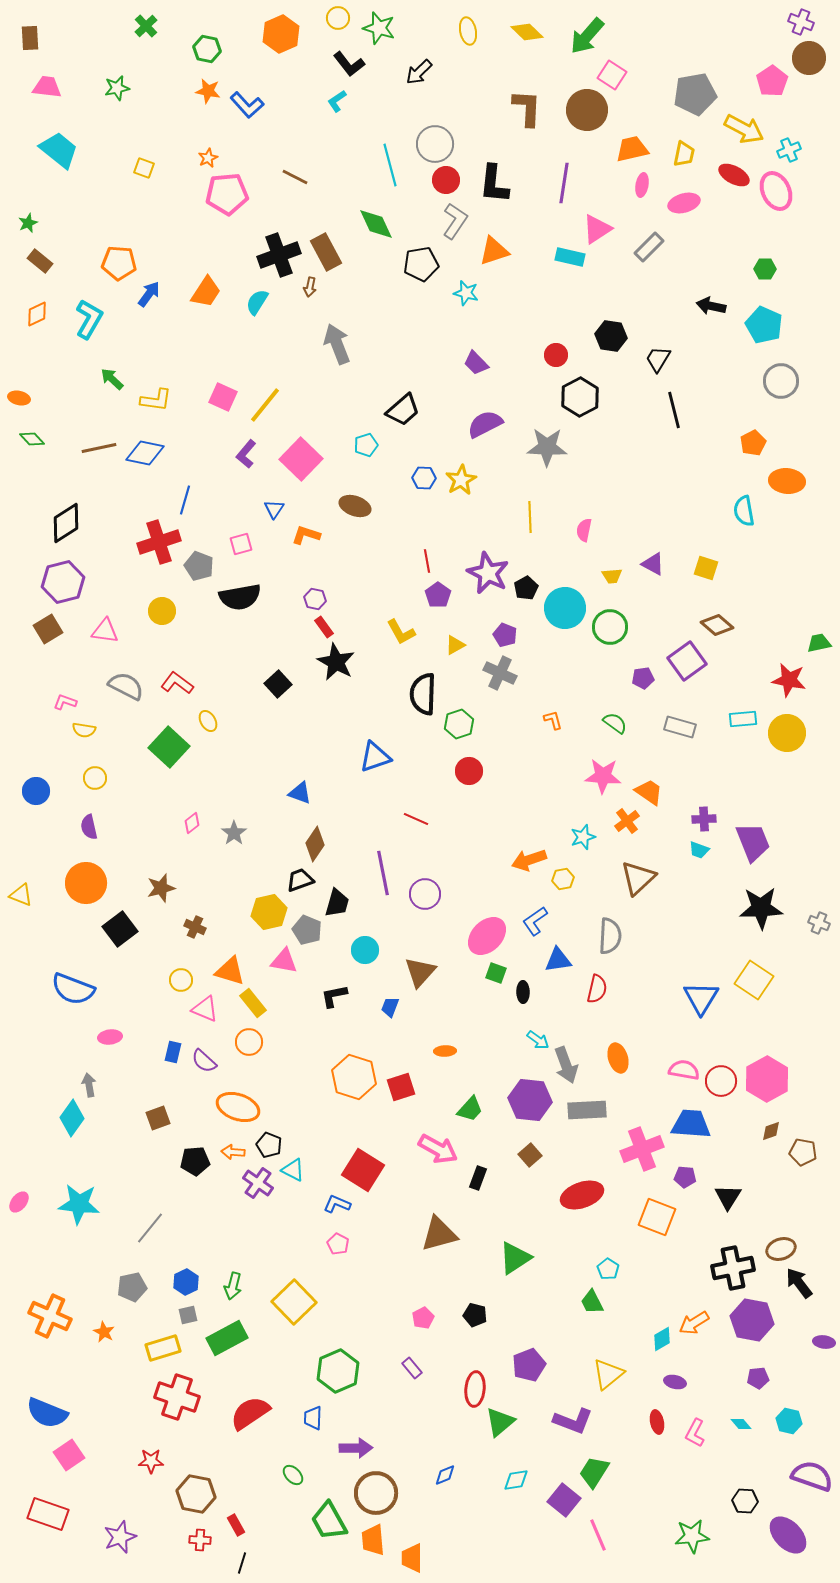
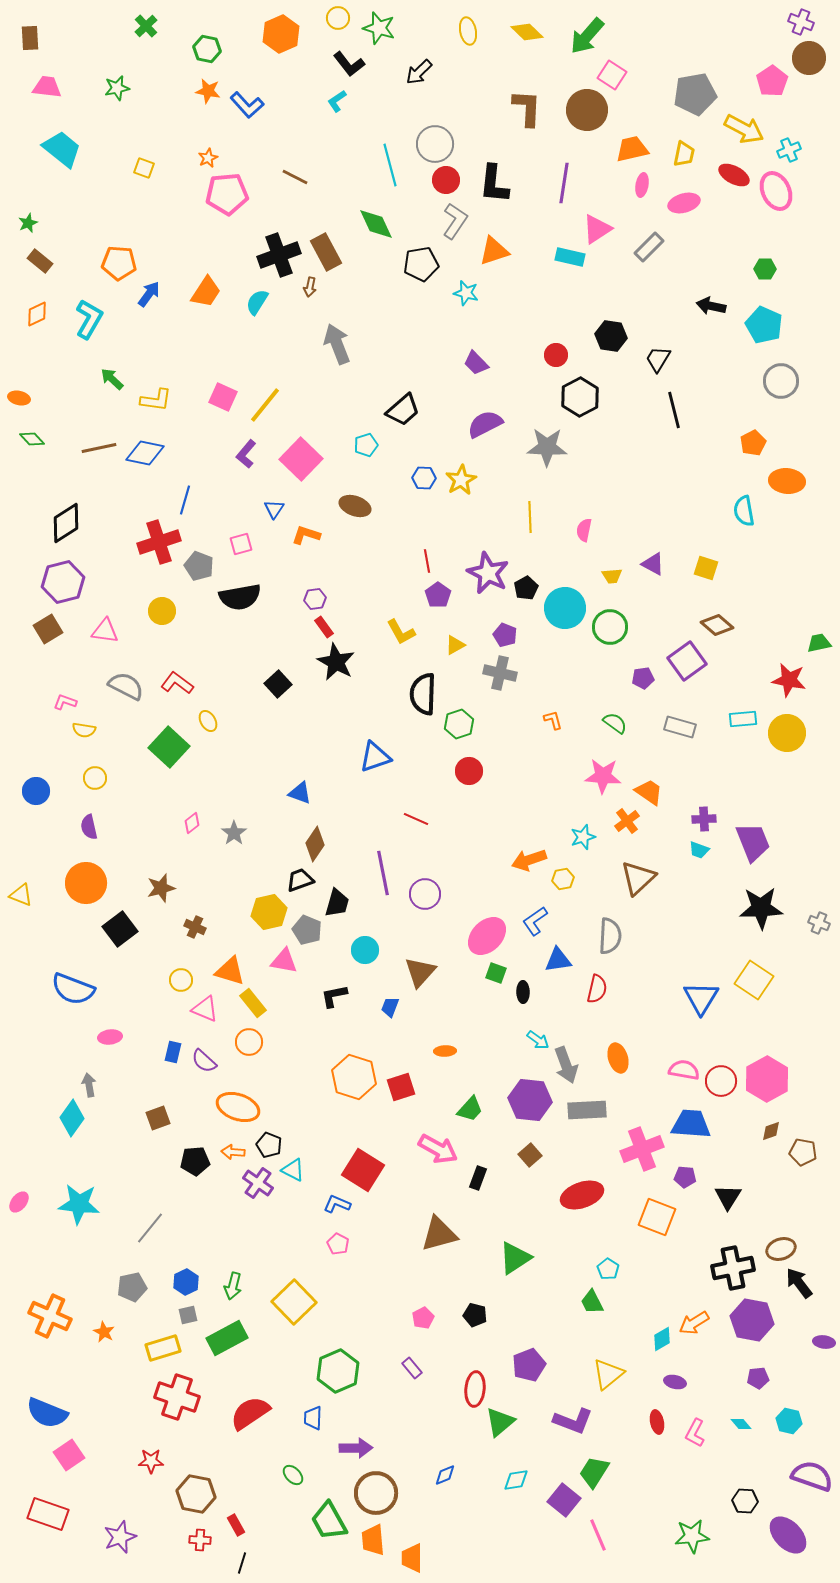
cyan trapezoid at (59, 150): moved 3 px right, 1 px up
purple hexagon at (315, 599): rotated 20 degrees counterclockwise
gray cross at (500, 673): rotated 12 degrees counterclockwise
